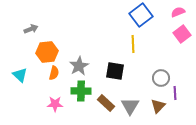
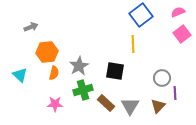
gray arrow: moved 2 px up
gray circle: moved 1 px right
green cross: moved 2 px right, 1 px up; rotated 18 degrees counterclockwise
